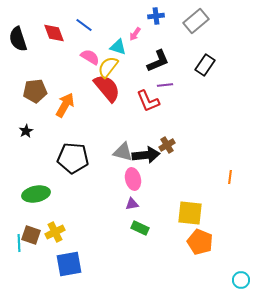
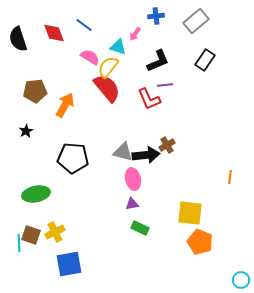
black rectangle: moved 5 px up
red L-shape: moved 1 px right, 2 px up
